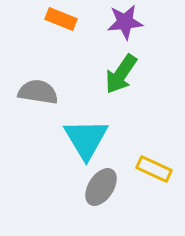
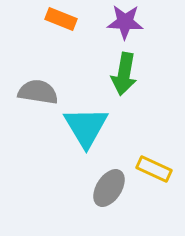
purple star: rotated 9 degrees clockwise
green arrow: moved 3 px right; rotated 24 degrees counterclockwise
cyan triangle: moved 12 px up
gray ellipse: moved 8 px right, 1 px down
